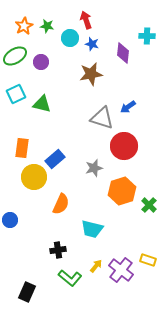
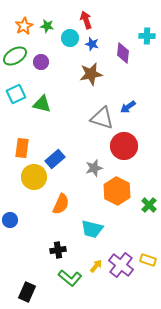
orange hexagon: moved 5 px left; rotated 16 degrees counterclockwise
purple cross: moved 5 px up
